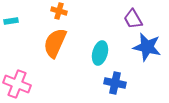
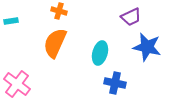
purple trapezoid: moved 2 px left, 2 px up; rotated 85 degrees counterclockwise
pink cross: rotated 16 degrees clockwise
